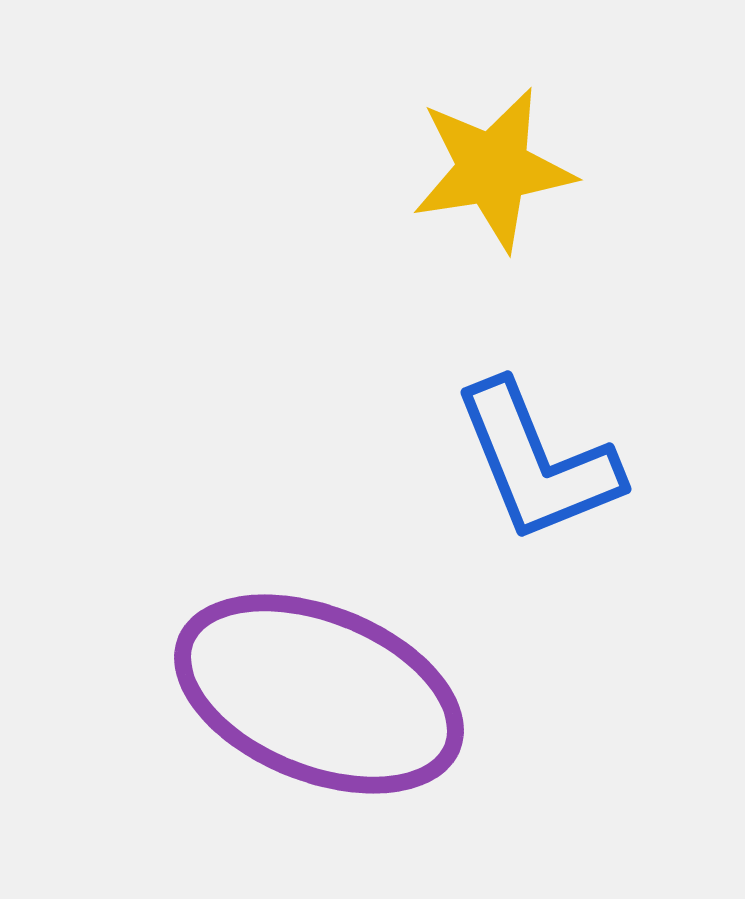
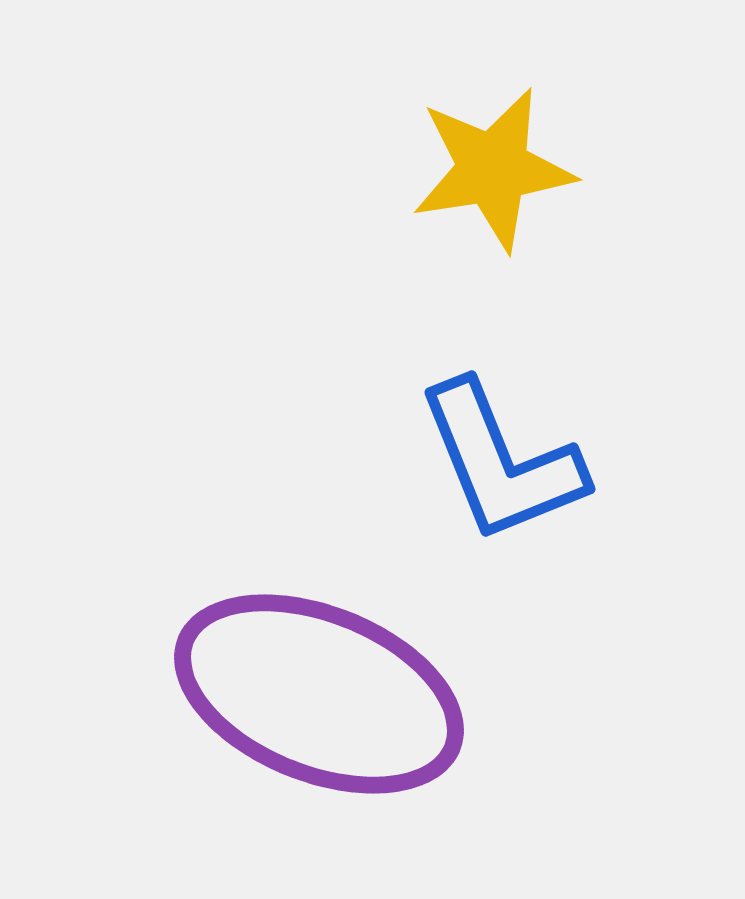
blue L-shape: moved 36 px left
